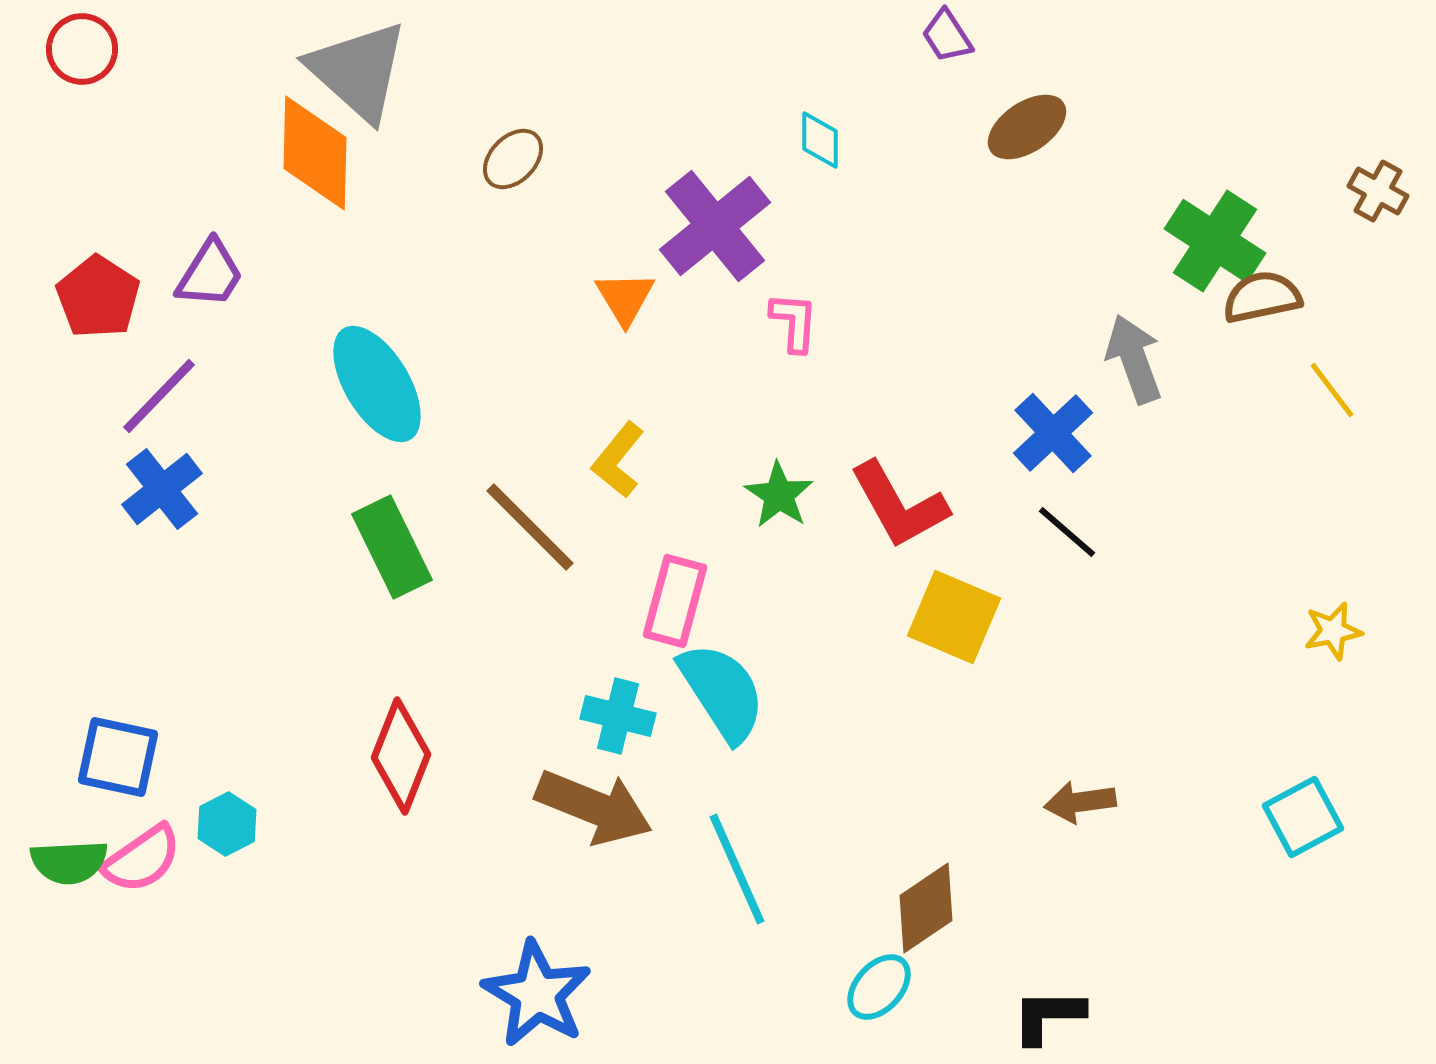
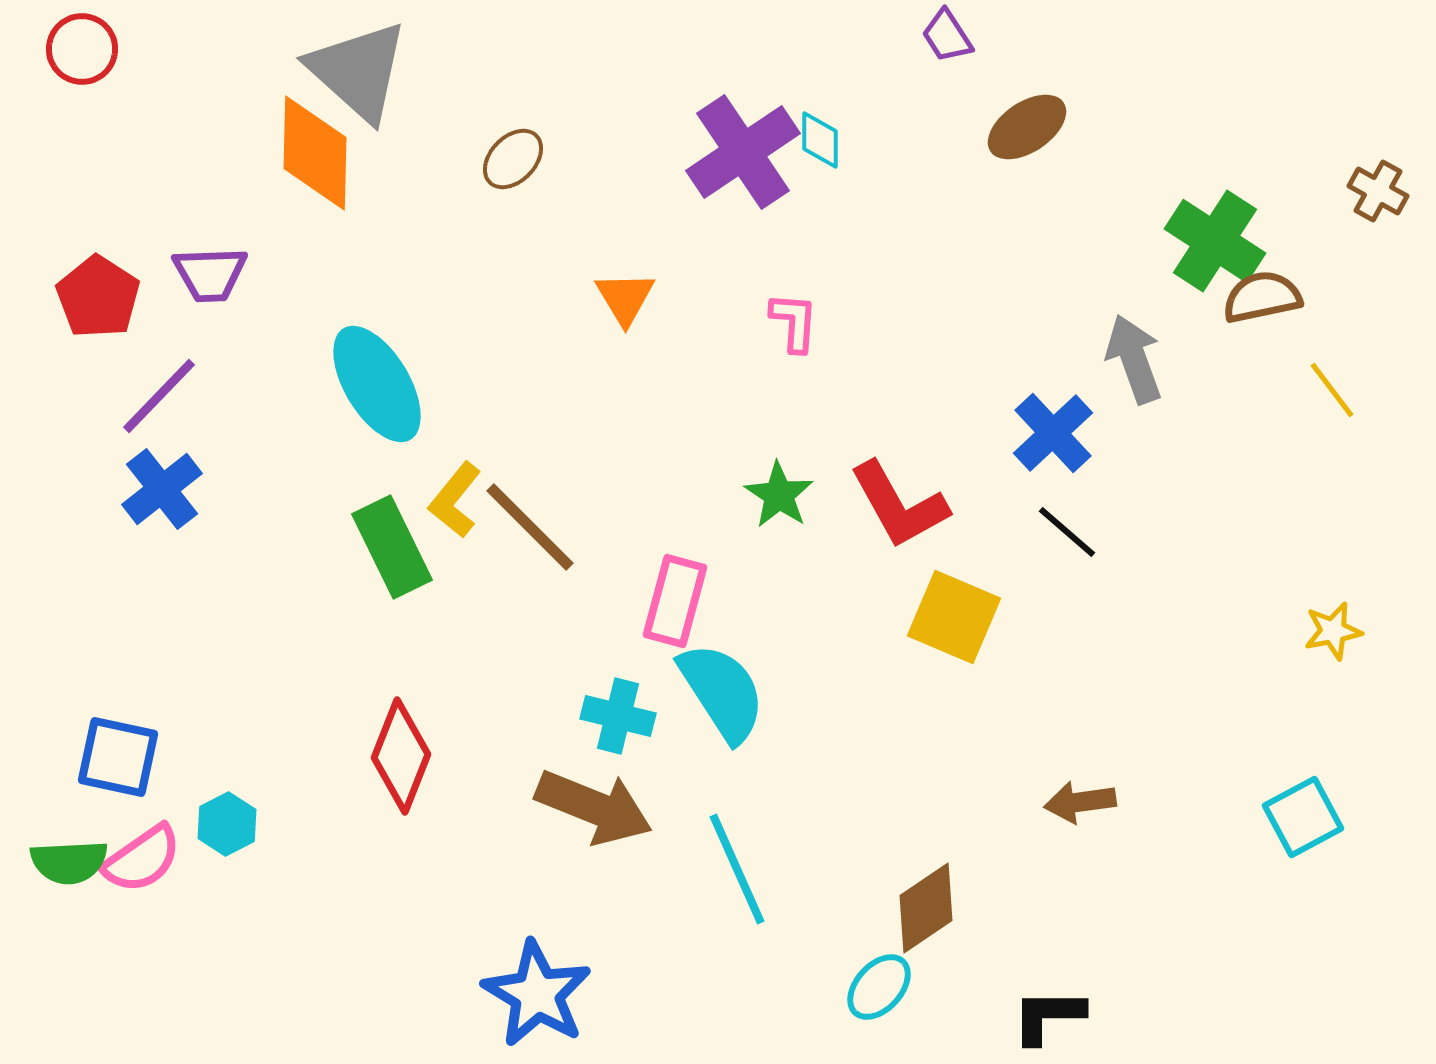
purple cross at (715, 226): moved 28 px right, 74 px up; rotated 5 degrees clockwise
purple trapezoid at (210, 274): rotated 56 degrees clockwise
yellow L-shape at (618, 460): moved 163 px left, 40 px down
